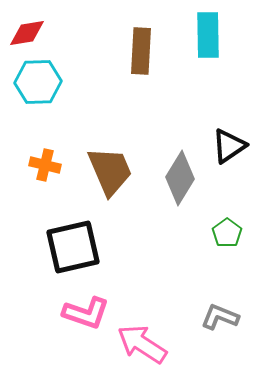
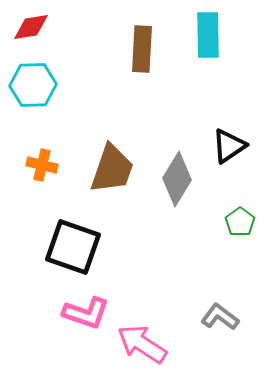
red diamond: moved 4 px right, 6 px up
brown rectangle: moved 1 px right, 2 px up
cyan hexagon: moved 5 px left, 3 px down
orange cross: moved 3 px left
brown trapezoid: moved 2 px right, 2 px up; rotated 42 degrees clockwise
gray diamond: moved 3 px left, 1 px down
green pentagon: moved 13 px right, 11 px up
black square: rotated 32 degrees clockwise
gray L-shape: rotated 15 degrees clockwise
